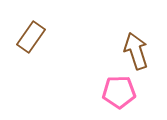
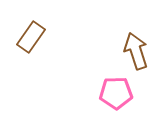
pink pentagon: moved 3 px left, 1 px down
